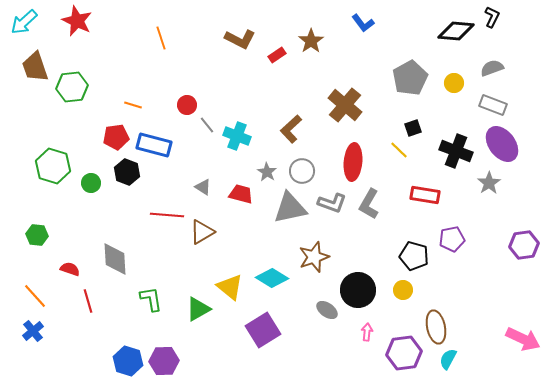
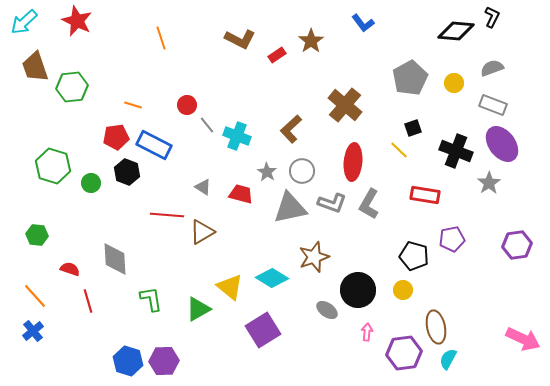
blue rectangle at (154, 145): rotated 12 degrees clockwise
purple hexagon at (524, 245): moved 7 px left
